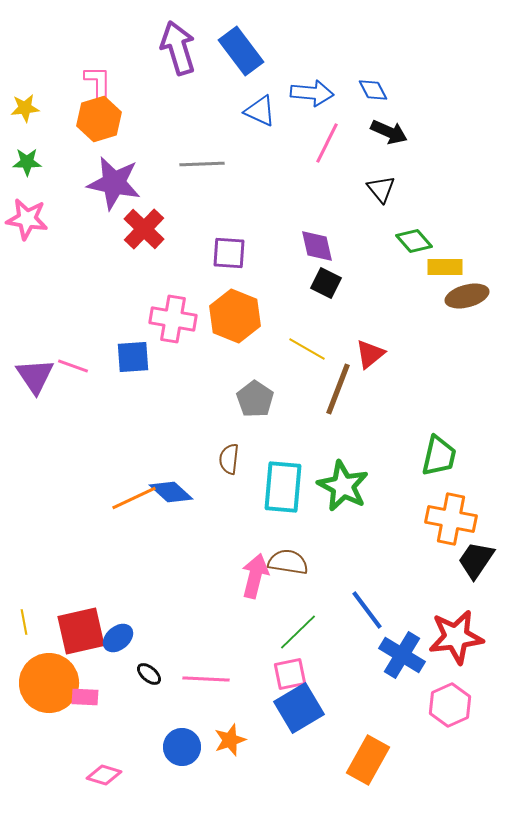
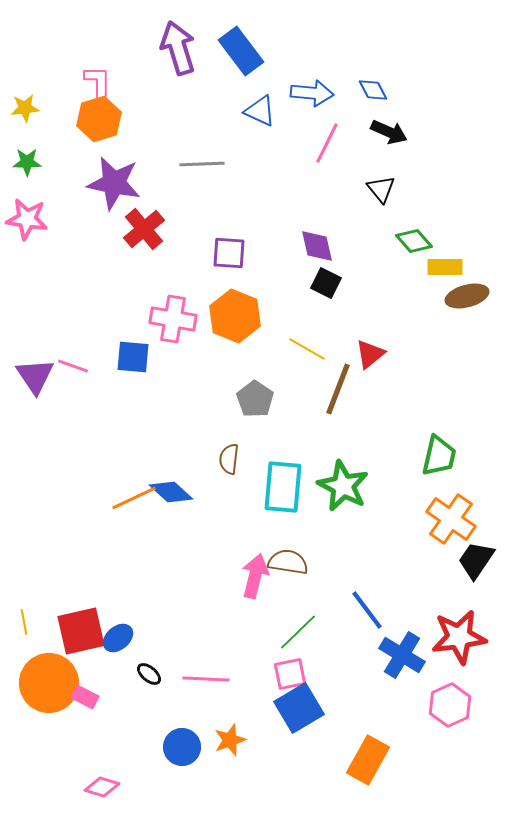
red cross at (144, 229): rotated 6 degrees clockwise
blue square at (133, 357): rotated 9 degrees clockwise
orange cross at (451, 519): rotated 24 degrees clockwise
red star at (456, 637): moved 3 px right
pink rectangle at (85, 697): rotated 24 degrees clockwise
pink diamond at (104, 775): moved 2 px left, 12 px down
